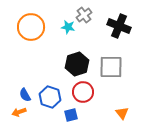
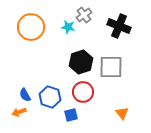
black hexagon: moved 4 px right, 2 px up
